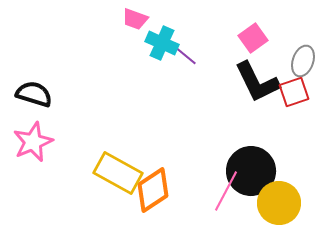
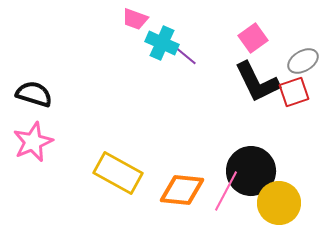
gray ellipse: rotated 40 degrees clockwise
orange diamond: moved 29 px right; rotated 39 degrees clockwise
